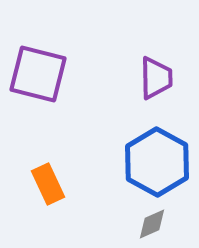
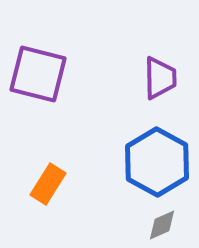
purple trapezoid: moved 4 px right
orange rectangle: rotated 57 degrees clockwise
gray diamond: moved 10 px right, 1 px down
